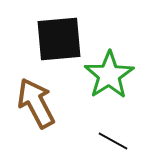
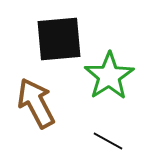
green star: moved 1 px down
black line: moved 5 px left
